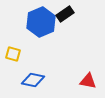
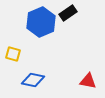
black rectangle: moved 3 px right, 1 px up
